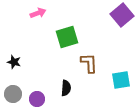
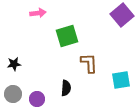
pink arrow: rotated 14 degrees clockwise
green square: moved 1 px up
black star: moved 2 px down; rotated 24 degrees counterclockwise
